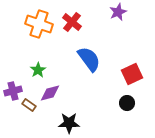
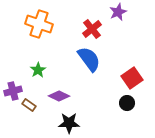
red cross: moved 20 px right, 7 px down; rotated 12 degrees clockwise
red square: moved 4 px down; rotated 10 degrees counterclockwise
purple diamond: moved 9 px right, 3 px down; rotated 40 degrees clockwise
